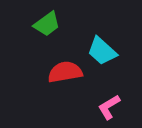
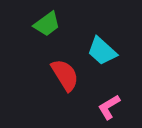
red semicircle: moved 3 px down; rotated 68 degrees clockwise
